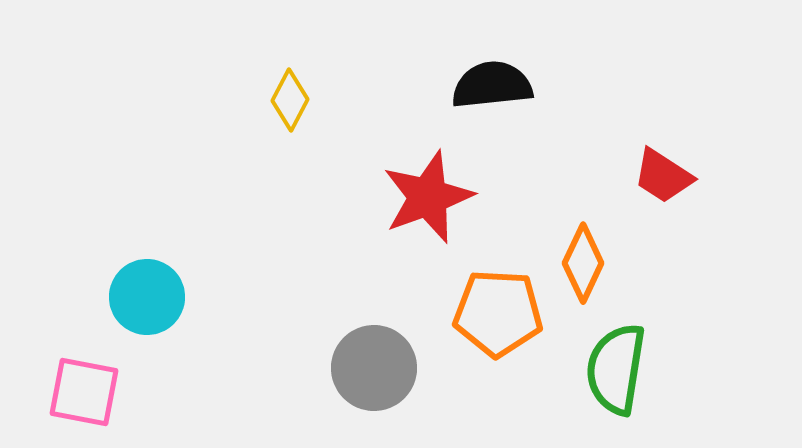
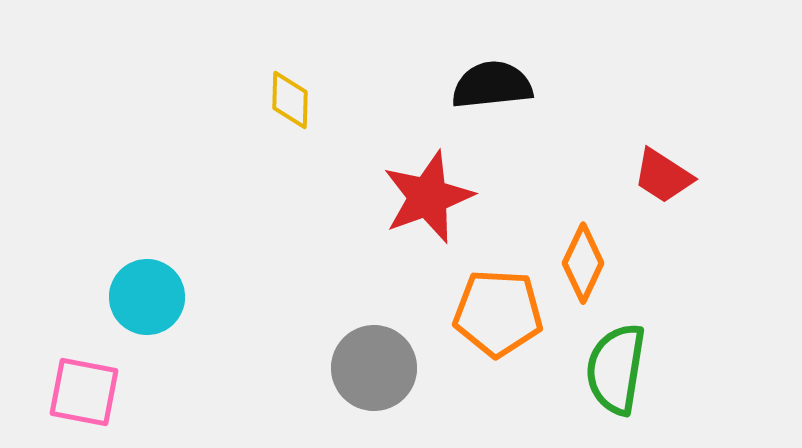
yellow diamond: rotated 26 degrees counterclockwise
